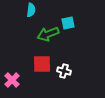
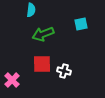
cyan square: moved 13 px right, 1 px down
green arrow: moved 5 px left
